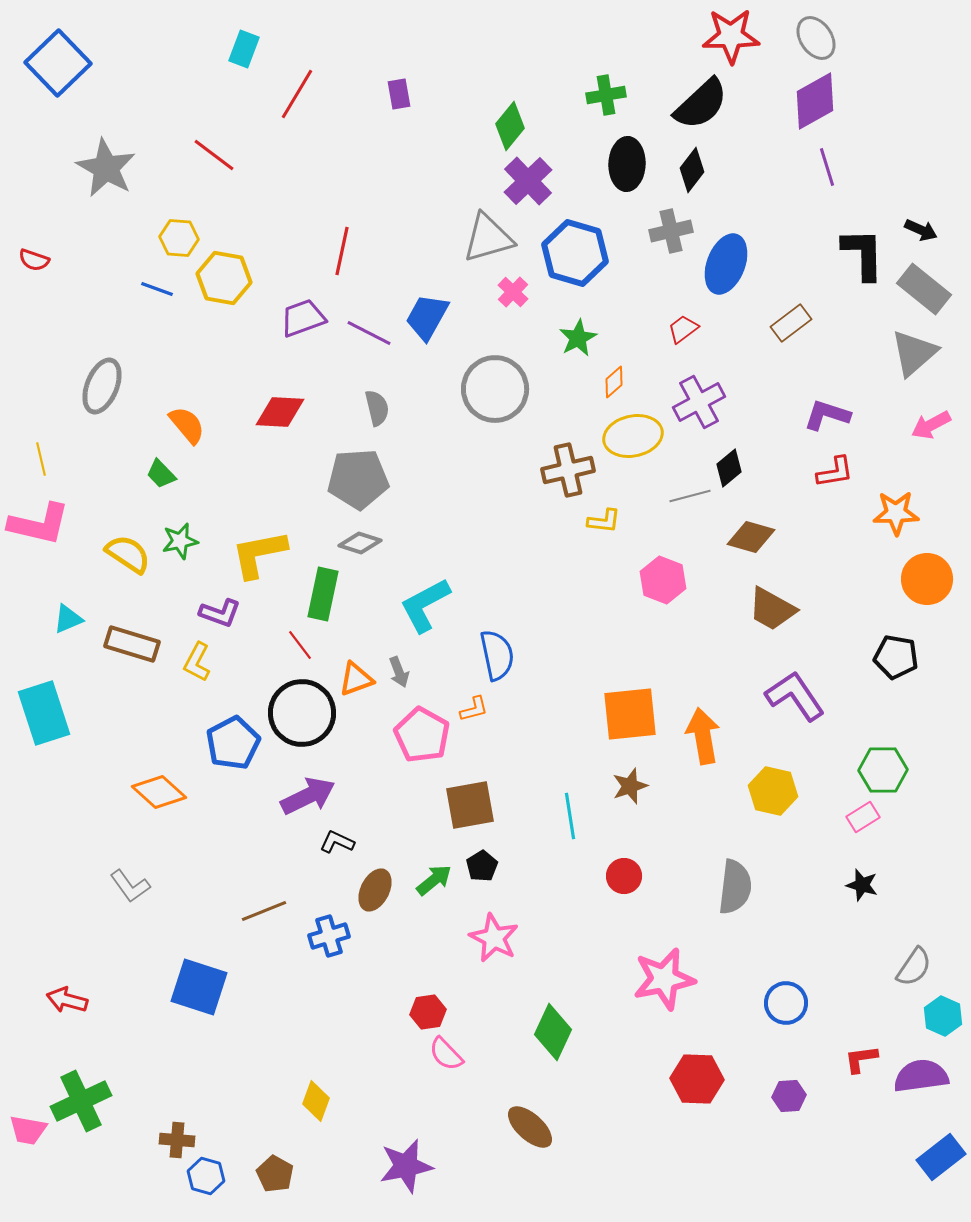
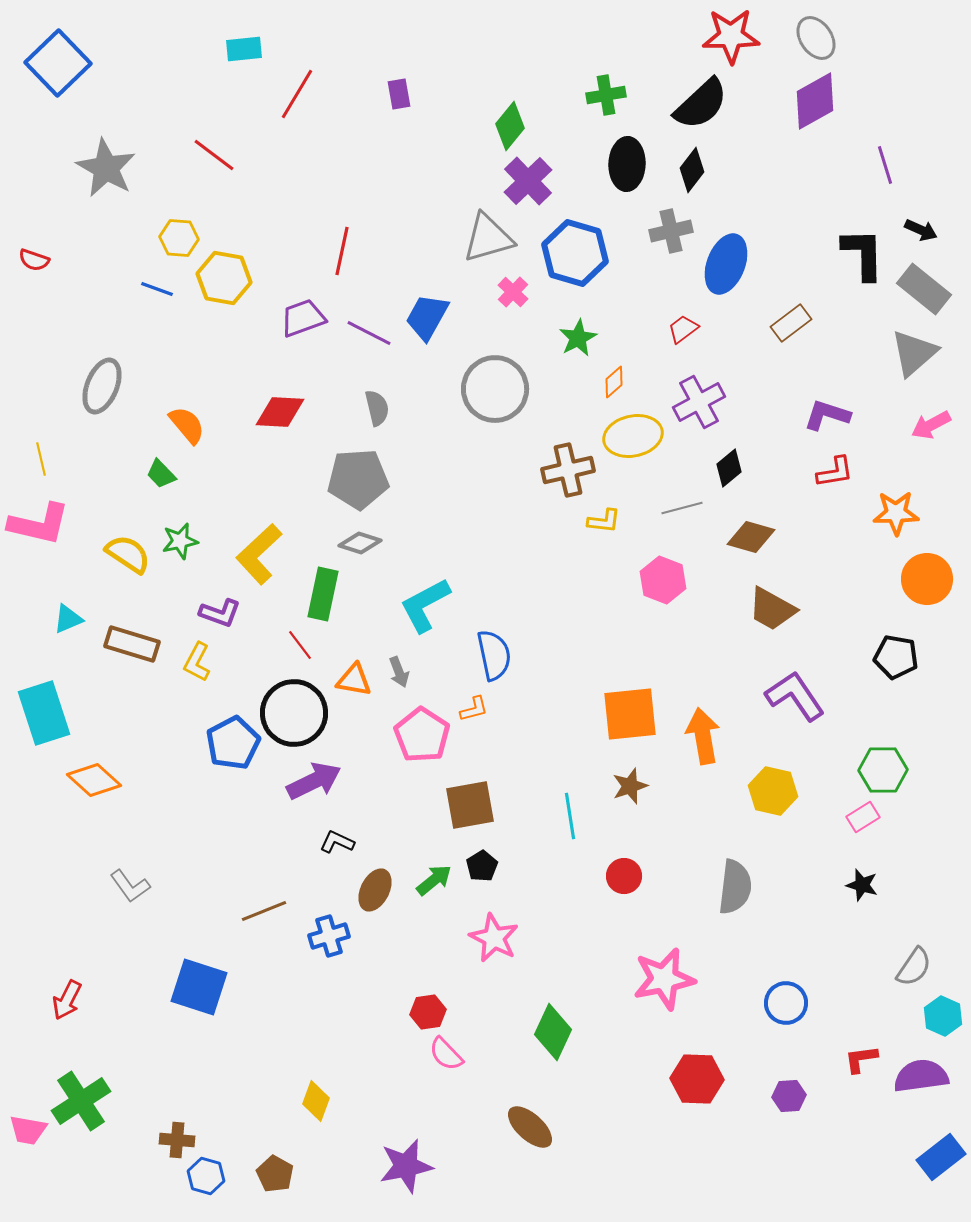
cyan rectangle at (244, 49): rotated 63 degrees clockwise
purple line at (827, 167): moved 58 px right, 2 px up
gray line at (690, 496): moved 8 px left, 12 px down
yellow L-shape at (259, 554): rotated 32 degrees counterclockwise
blue semicircle at (497, 655): moved 3 px left
orange triangle at (356, 679): moved 2 px left, 1 px down; rotated 30 degrees clockwise
black circle at (302, 713): moved 8 px left
pink pentagon at (422, 735): rotated 4 degrees clockwise
orange diamond at (159, 792): moved 65 px left, 12 px up
purple arrow at (308, 796): moved 6 px right, 15 px up
red arrow at (67, 1000): rotated 78 degrees counterclockwise
green cross at (81, 1101): rotated 8 degrees counterclockwise
